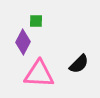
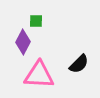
pink triangle: moved 1 px down
